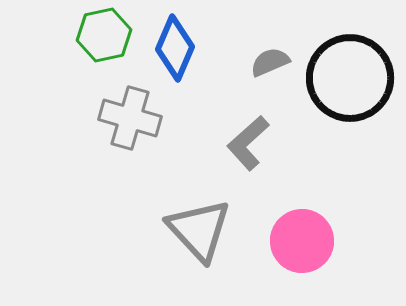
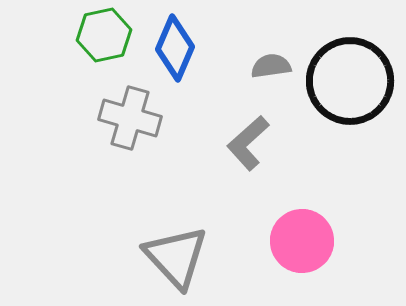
gray semicircle: moved 1 px right, 4 px down; rotated 15 degrees clockwise
black circle: moved 3 px down
gray triangle: moved 23 px left, 27 px down
